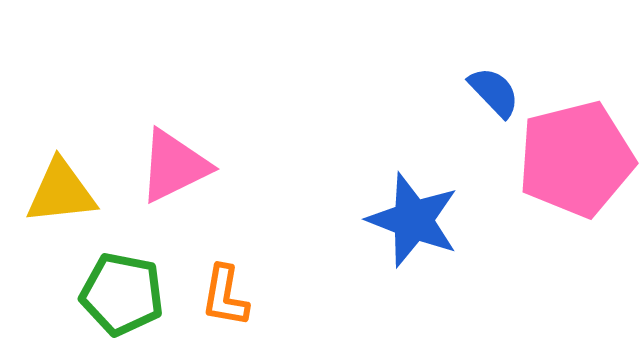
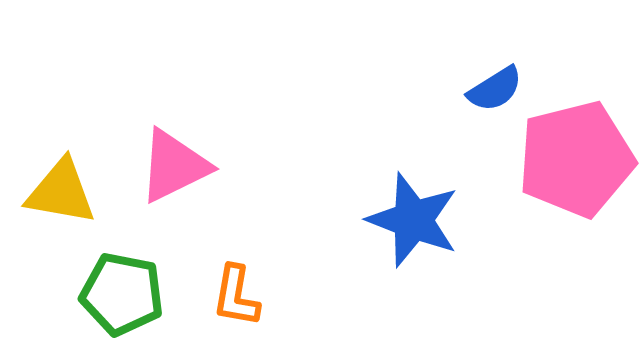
blue semicircle: moved 1 px right, 3 px up; rotated 102 degrees clockwise
yellow triangle: rotated 16 degrees clockwise
orange L-shape: moved 11 px right
